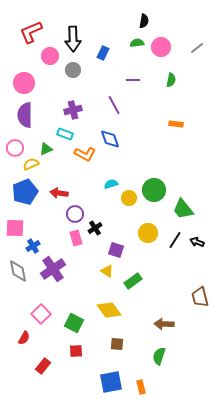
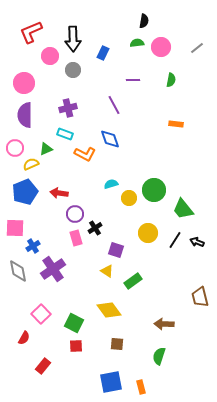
purple cross at (73, 110): moved 5 px left, 2 px up
red square at (76, 351): moved 5 px up
